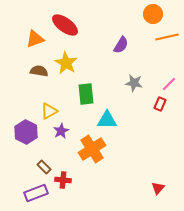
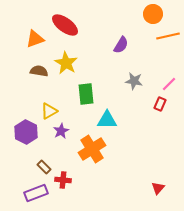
orange line: moved 1 px right, 1 px up
gray star: moved 2 px up
